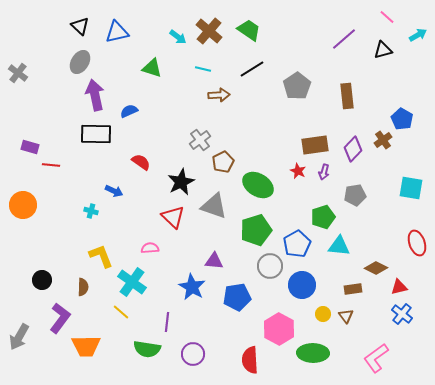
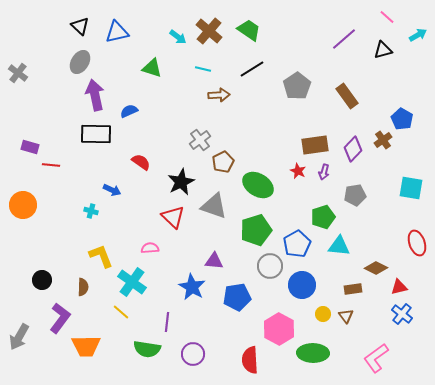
brown rectangle at (347, 96): rotated 30 degrees counterclockwise
blue arrow at (114, 191): moved 2 px left, 1 px up
